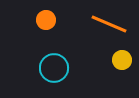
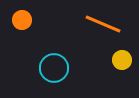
orange circle: moved 24 px left
orange line: moved 6 px left
